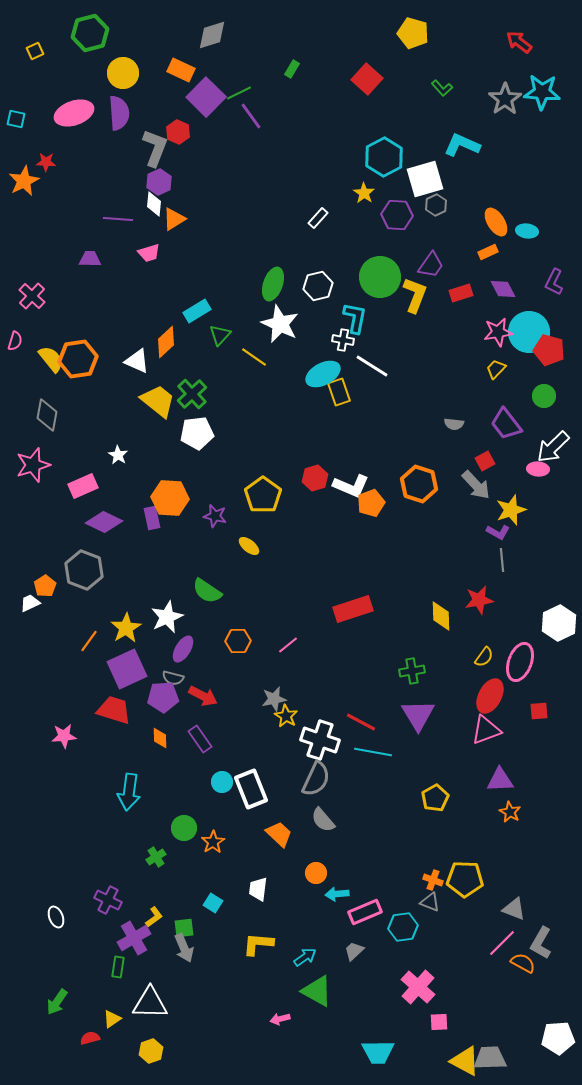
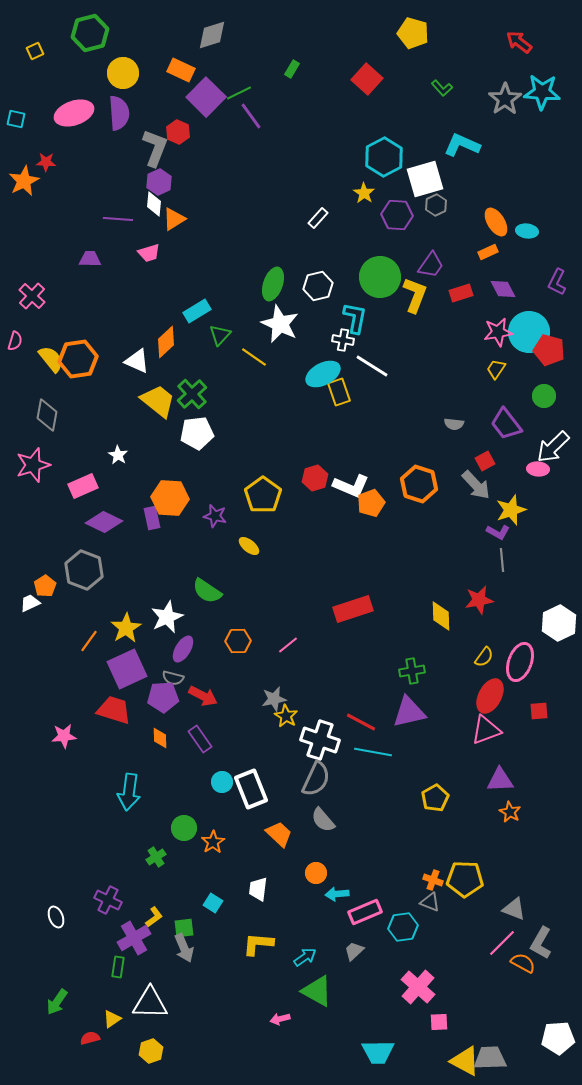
purple L-shape at (554, 282): moved 3 px right
yellow trapezoid at (496, 369): rotated 10 degrees counterclockwise
purple triangle at (418, 715): moved 9 px left, 3 px up; rotated 48 degrees clockwise
